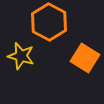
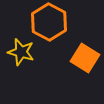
yellow star: moved 4 px up
